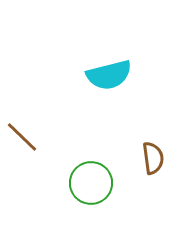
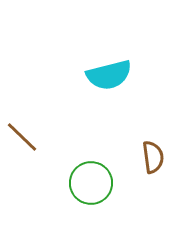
brown semicircle: moved 1 px up
